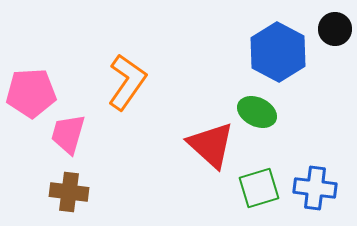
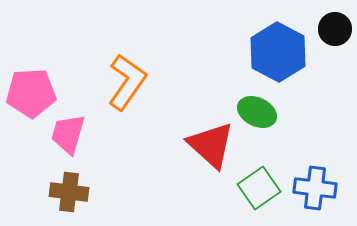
green square: rotated 18 degrees counterclockwise
